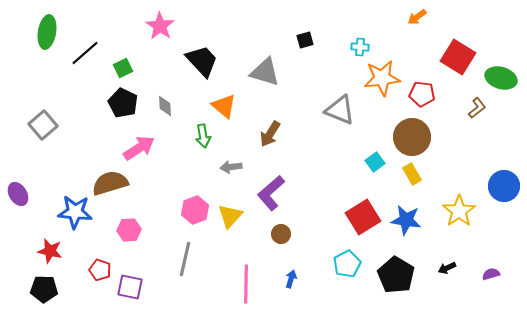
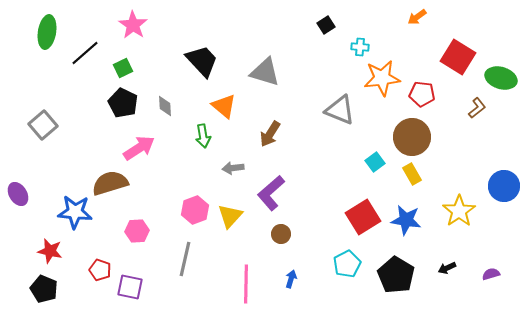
pink star at (160, 26): moved 27 px left, 1 px up
black square at (305, 40): moved 21 px right, 15 px up; rotated 18 degrees counterclockwise
gray arrow at (231, 167): moved 2 px right, 1 px down
pink hexagon at (129, 230): moved 8 px right, 1 px down
black pentagon at (44, 289): rotated 20 degrees clockwise
